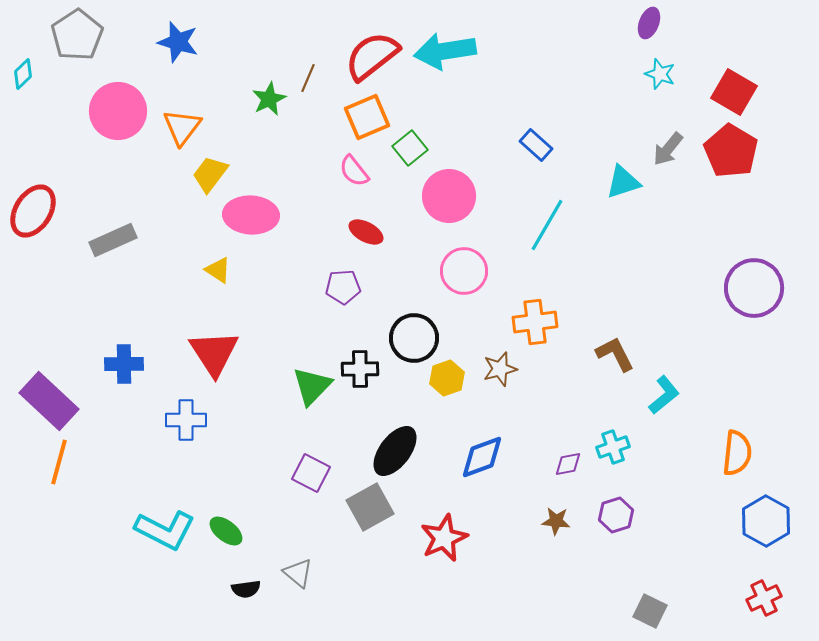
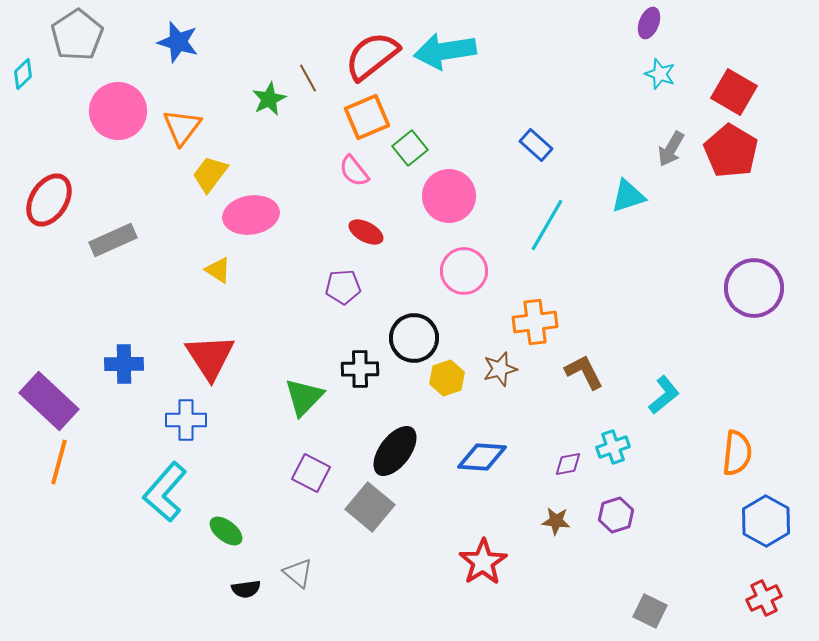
brown line at (308, 78): rotated 52 degrees counterclockwise
gray arrow at (668, 149): moved 3 px right; rotated 9 degrees counterclockwise
cyan triangle at (623, 182): moved 5 px right, 14 px down
red ellipse at (33, 211): moved 16 px right, 11 px up
pink ellipse at (251, 215): rotated 12 degrees counterclockwise
red triangle at (214, 353): moved 4 px left, 4 px down
brown L-shape at (615, 354): moved 31 px left, 18 px down
green triangle at (312, 386): moved 8 px left, 11 px down
blue diamond at (482, 457): rotated 24 degrees clockwise
gray square at (370, 507): rotated 21 degrees counterclockwise
cyan L-shape at (165, 530): moved 38 px up; rotated 104 degrees clockwise
red star at (444, 538): moved 39 px right, 24 px down; rotated 9 degrees counterclockwise
